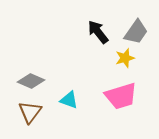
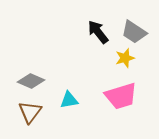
gray trapezoid: moved 2 px left; rotated 88 degrees clockwise
cyan triangle: rotated 30 degrees counterclockwise
